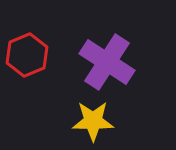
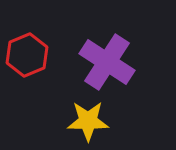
yellow star: moved 5 px left
